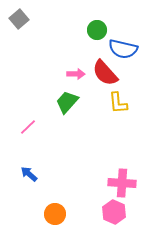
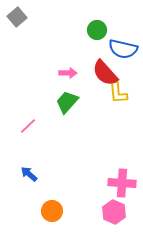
gray square: moved 2 px left, 2 px up
pink arrow: moved 8 px left, 1 px up
yellow L-shape: moved 10 px up
pink line: moved 1 px up
orange circle: moved 3 px left, 3 px up
